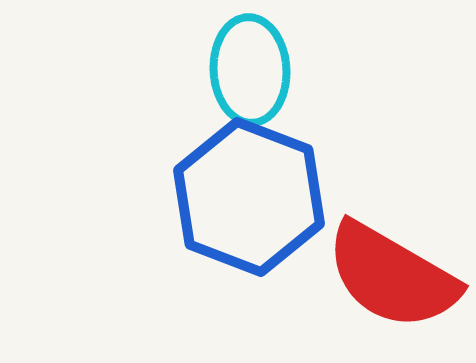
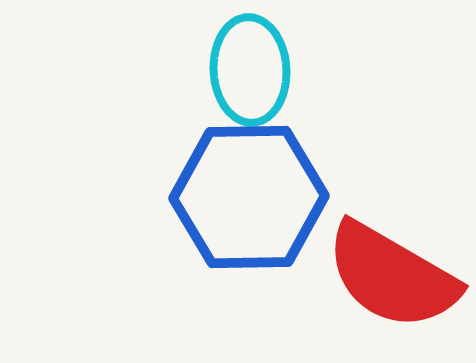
blue hexagon: rotated 22 degrees counterclockwise
